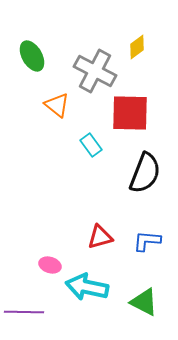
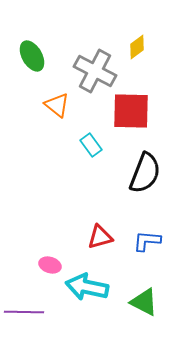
red square: moved 1 px right, 2 px up
